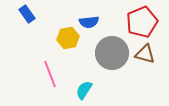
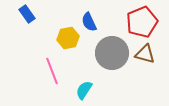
blue semicircle: rotated 72 degrees clockwise
pink line: moved 2 px right, 3 px up
